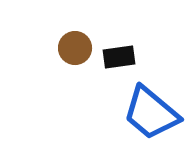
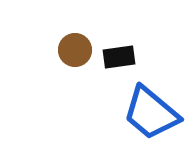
brown circle: moved 2 px down
